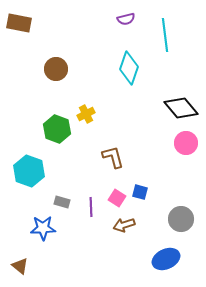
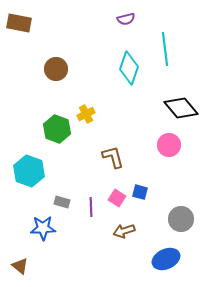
cyan line: moved 14 px down
pink circle: moved 17 px left, 2 px down
brown arrow: moved 6 px down
